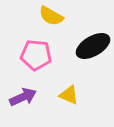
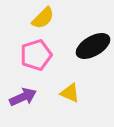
yellow semicircle: moved 8 px left, 2 px down; rotated 75 degrees counterclockwise
pink pentagon: rotated 24 degrees counterclockwise
yellow triangle: moved 1 px right, 2 px up
